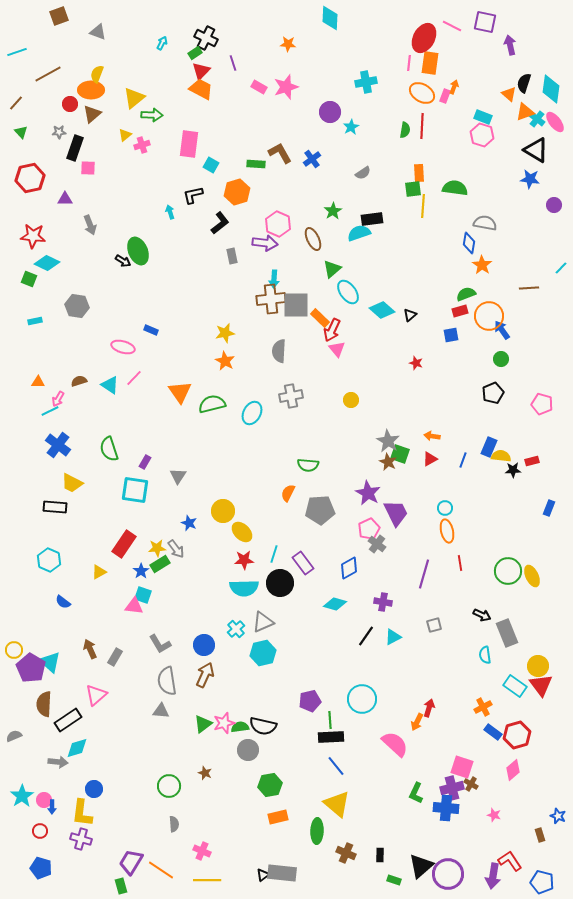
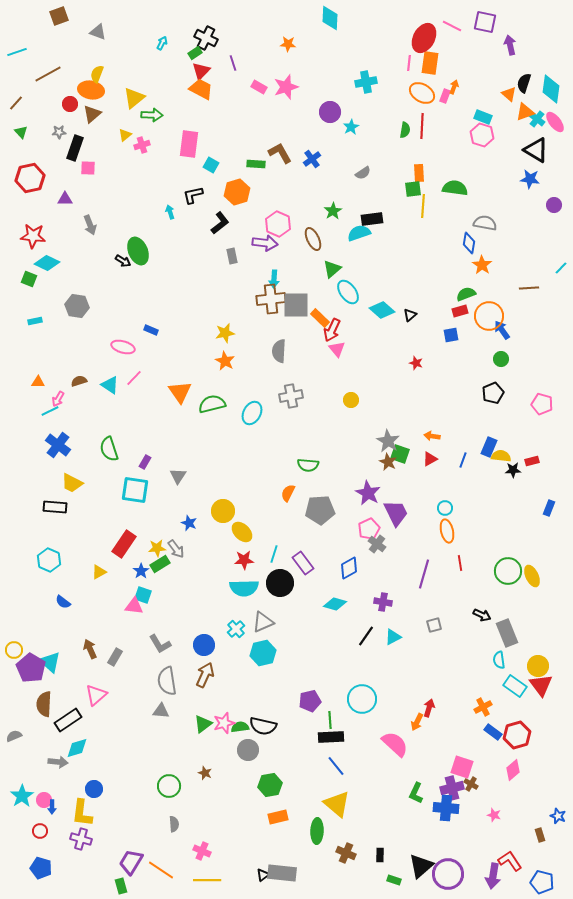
orange ellipse at (91, 90): rotated 10 degrees clockwise
cyan semicircle at (485, 655): moved 14 px right, 5 px down
